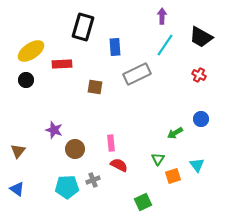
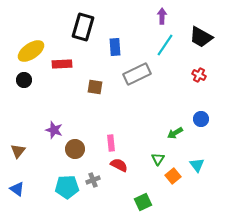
black circle: moved 2 px left
orange square: rotated 21 degrees counterclockwise
